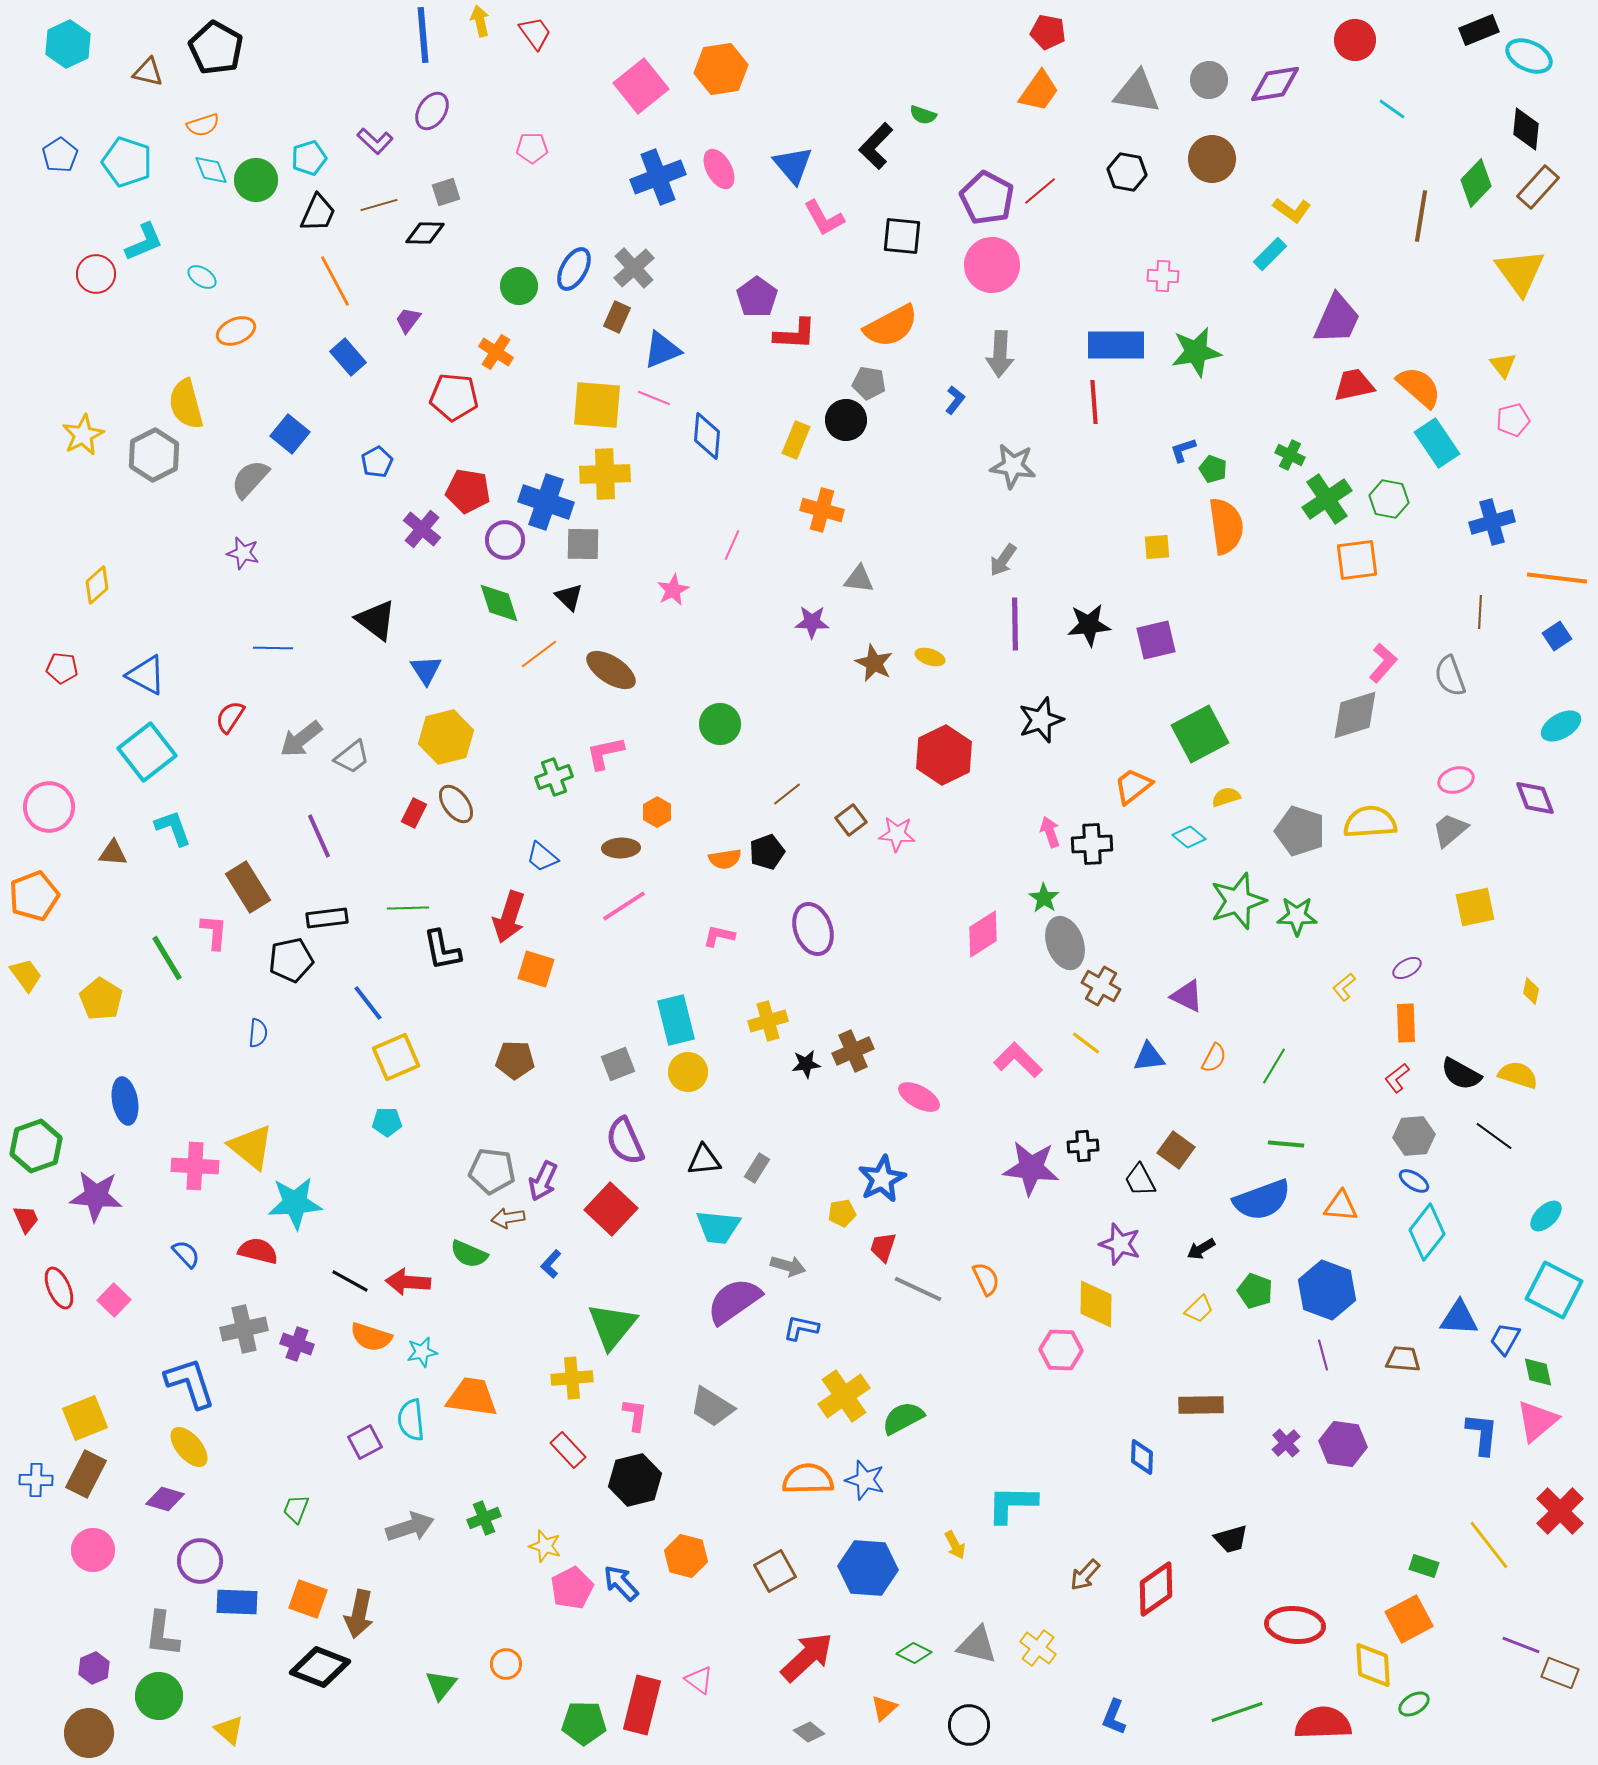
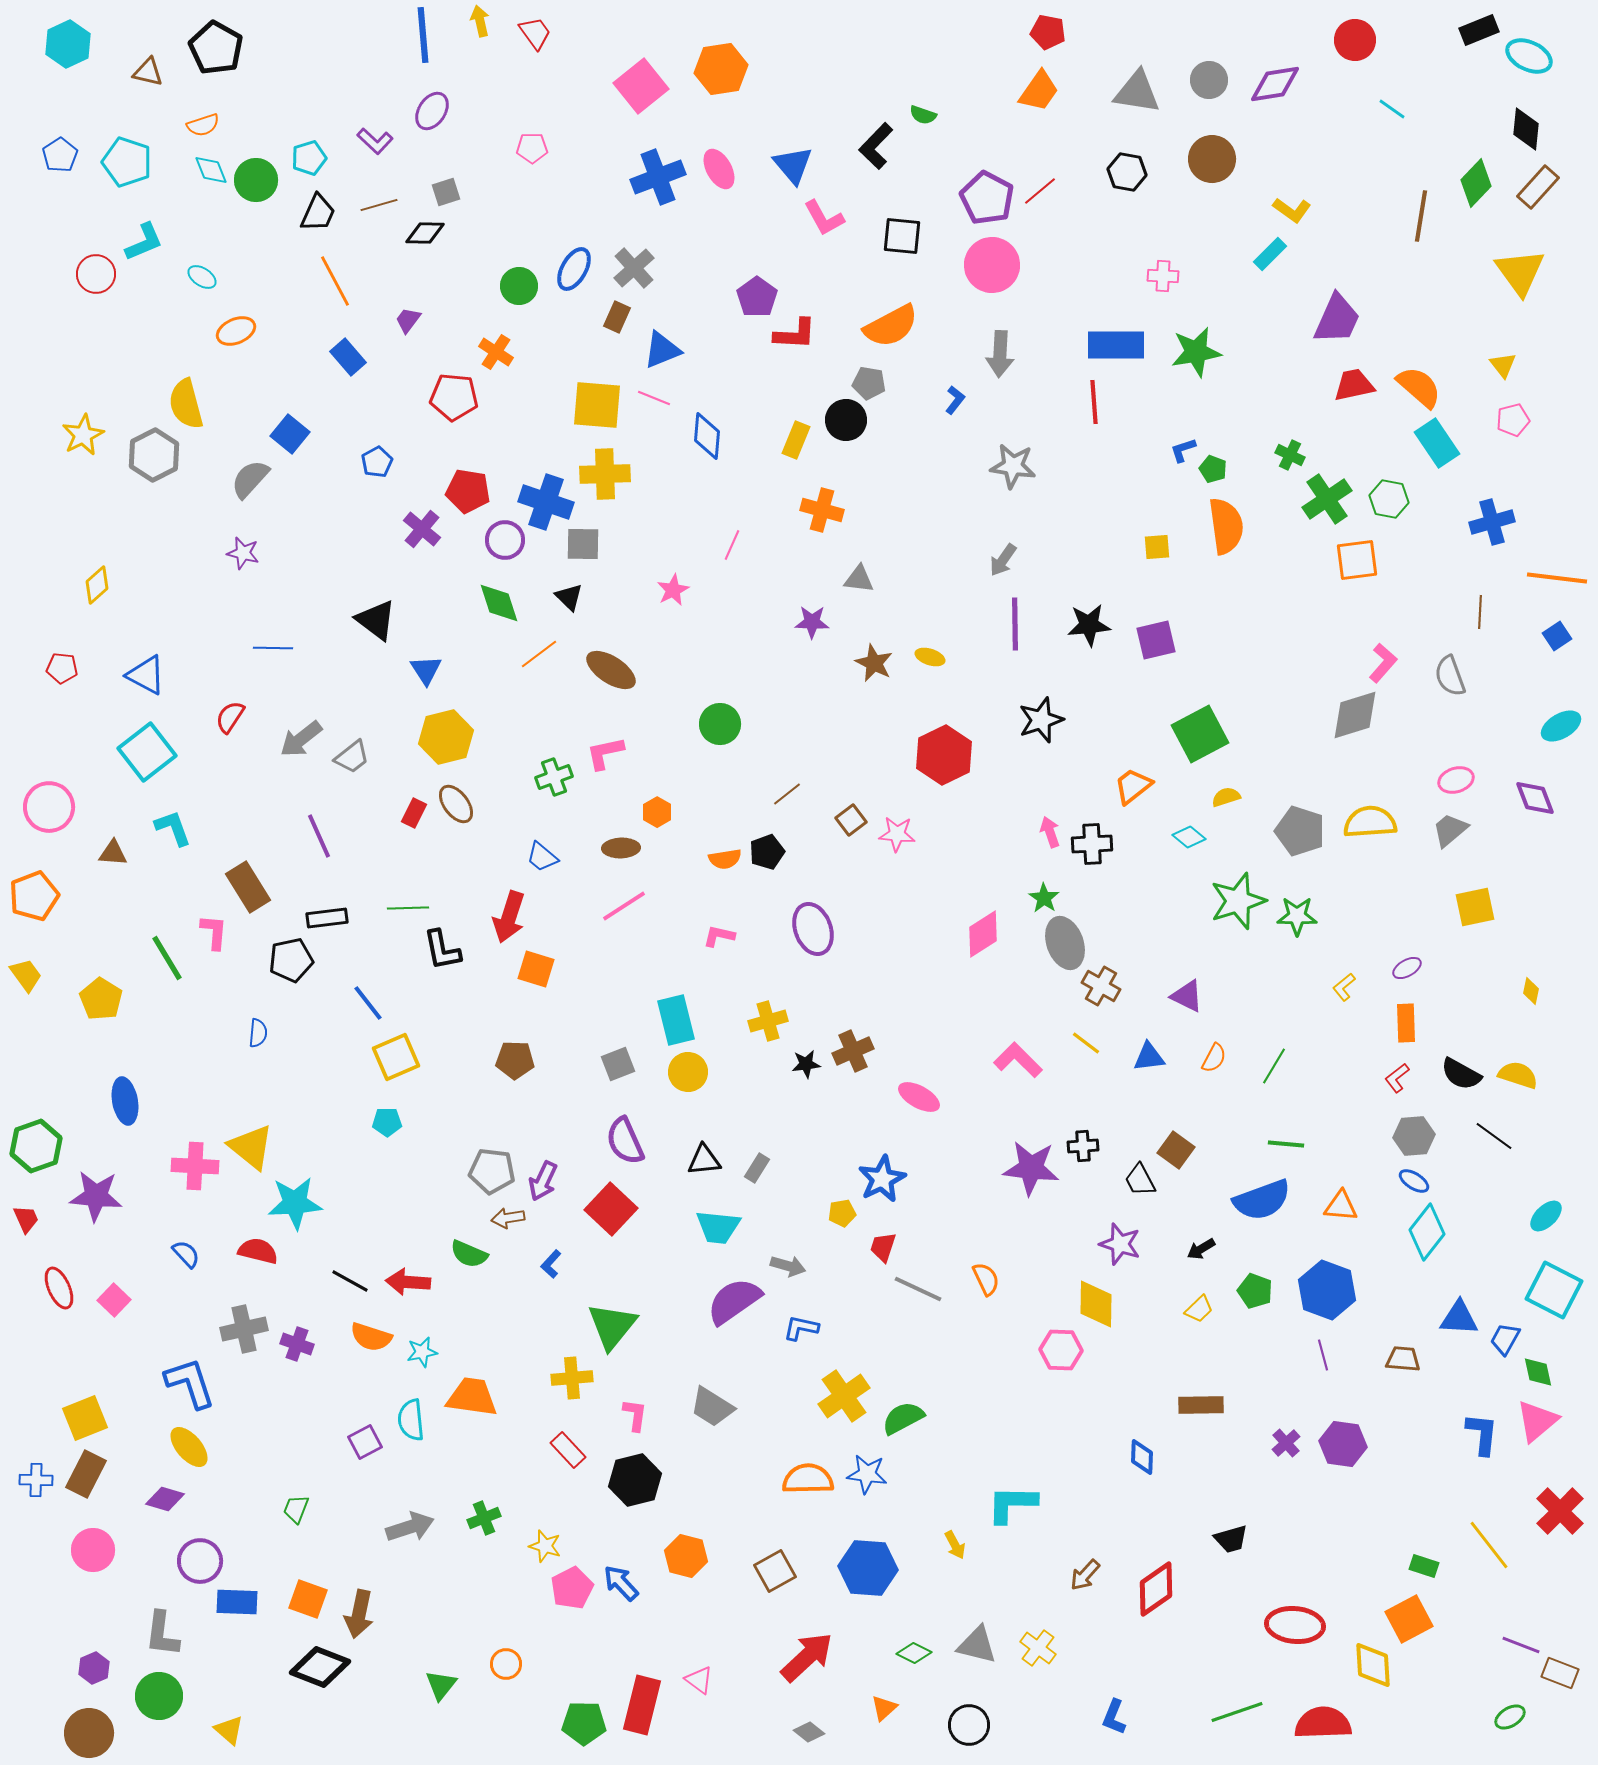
blue star at (865, 1480): moved 2 px right, 6 px up; rotated 9 degrees counterclockwise
green ellipse at (1414, 1704): moved 96 px right, 13 px down
